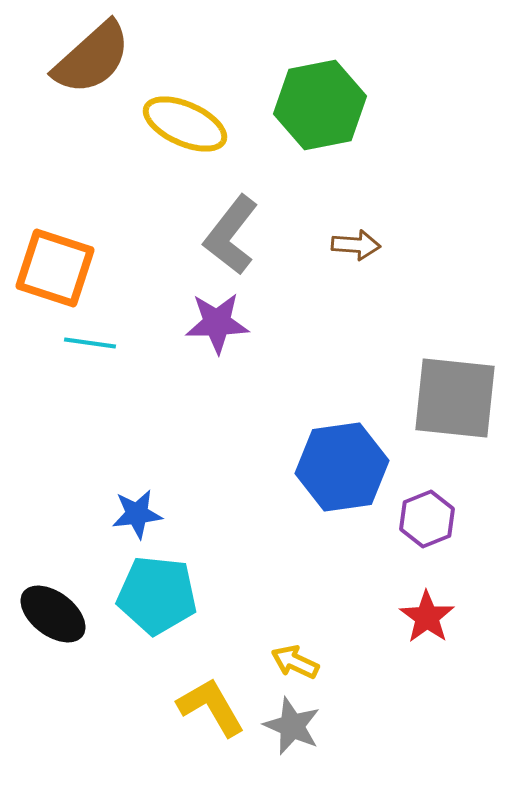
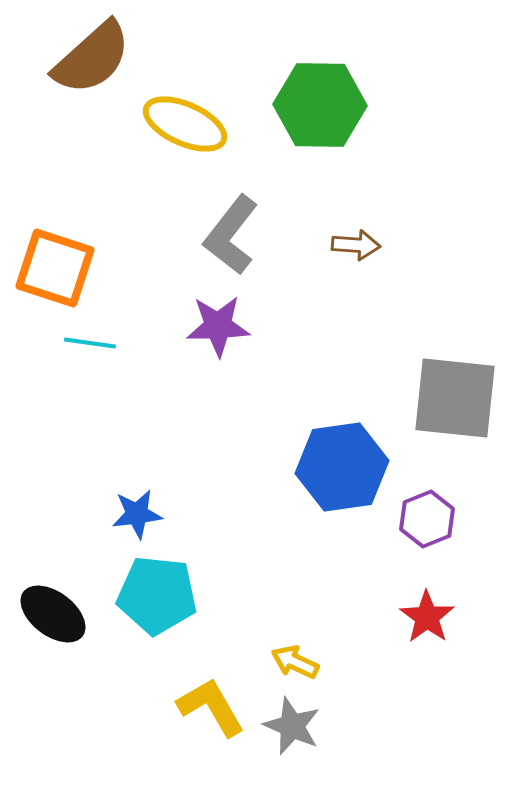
green hexagon: rotated 12 degrees clockwise
purple star: moved 1 px right, 3 px down
